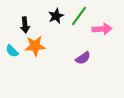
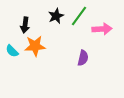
black arrow: rotated 14 degrees clockwise
purple semicircle: rotated 42 degrees counterclockwise
